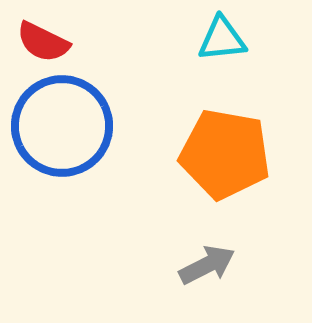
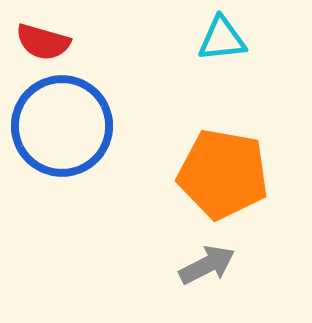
red semicircle: rotated 10 degrees counterclockwise
orange pentagon: moved 2 px left, 20 px down
